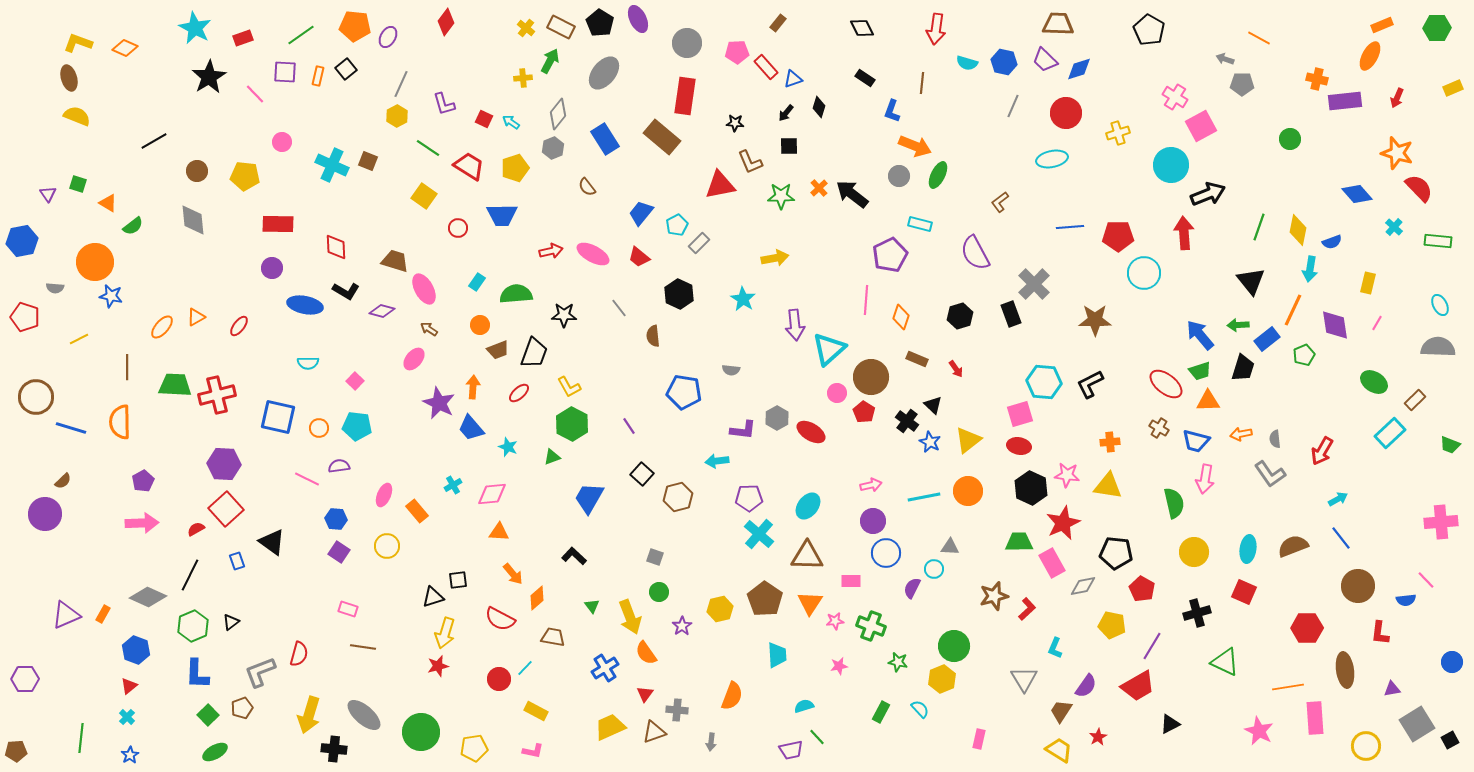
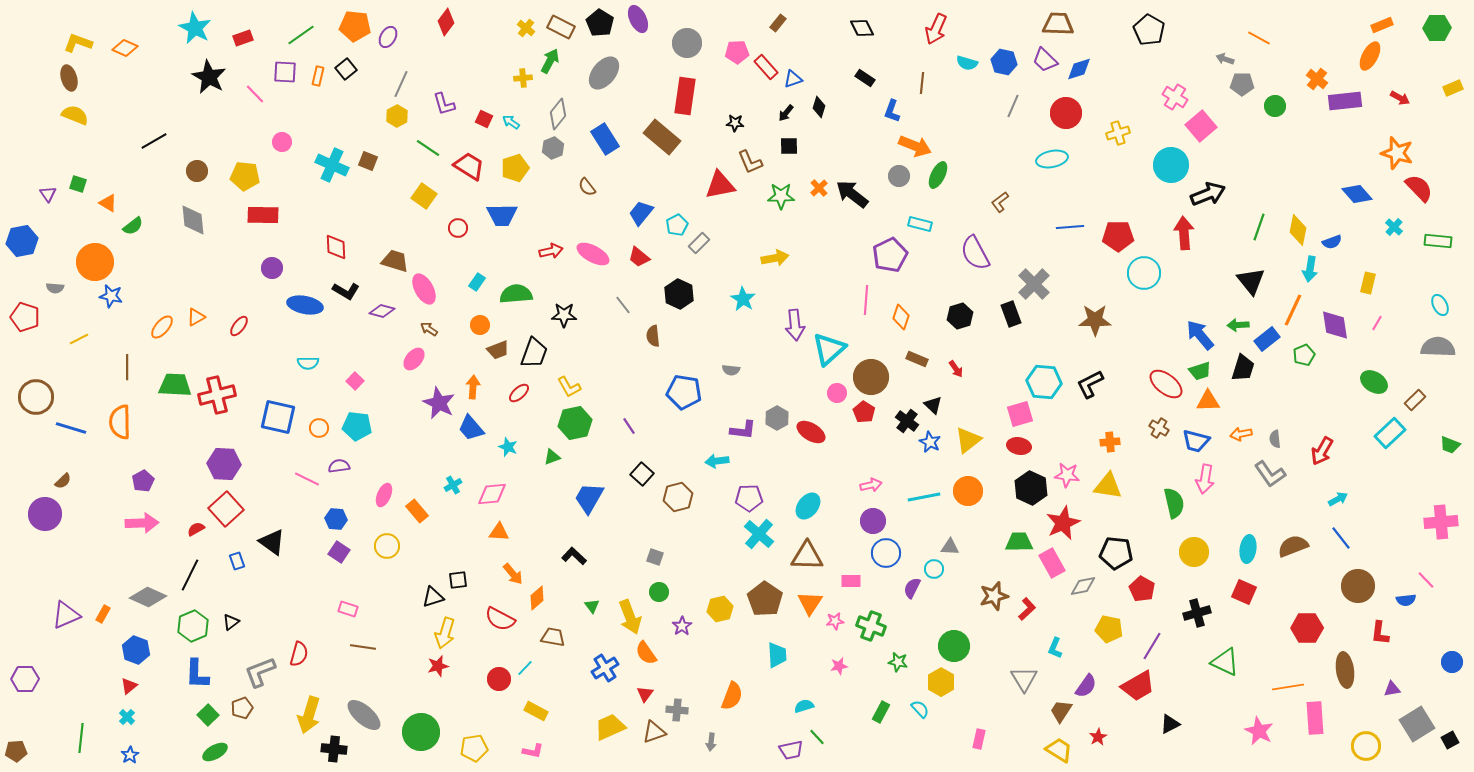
red arrow at (936, 29): rotated 16 degrees clockwise
black star at (209, 77): rotated 12 degrees counterclockwise
orange cross at (1317, 79): rotated 25 degrees clockwise
red arrow at (1397, 98): moved 3 px right; rotated 84 degrees counterclockwise
yellow semicircle at (77, 116): moved 2 px left, 1 px up
pink square at (1201, 126): rotated 12 degrees counterclockwise
green circle at (1290, 139): moved 15 px left, 33 px up
red rectangle at (278, 224): moved 15 px left, 9 px up
gray line at (619, 308): moved 4 px right, 3 px up
green hexagon at (572, 424): moved 3 px right, 1 px up; rotated 20 degrees clockwise
yellow pentagon at (1112, 625): moved 3 px left, 4 px down
yellow hexagon at (942, 679): moved 1 px left, 3 px down; rotated 8 degrees counterclockwise
